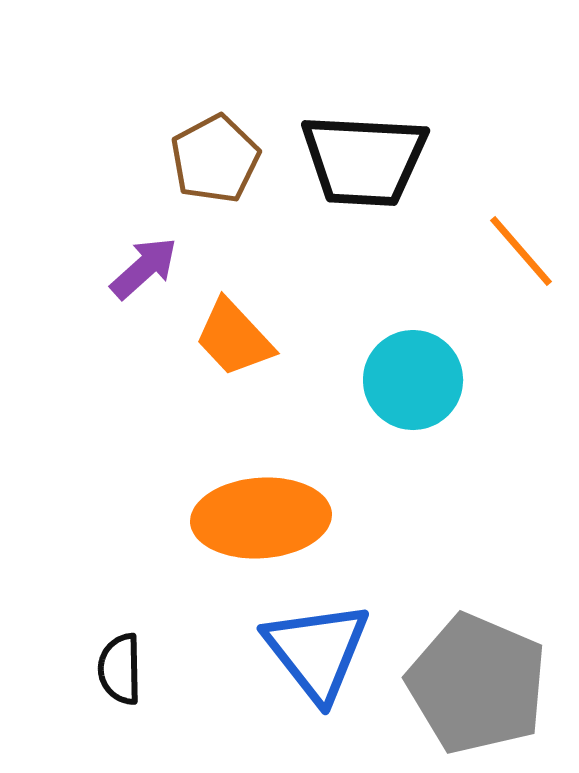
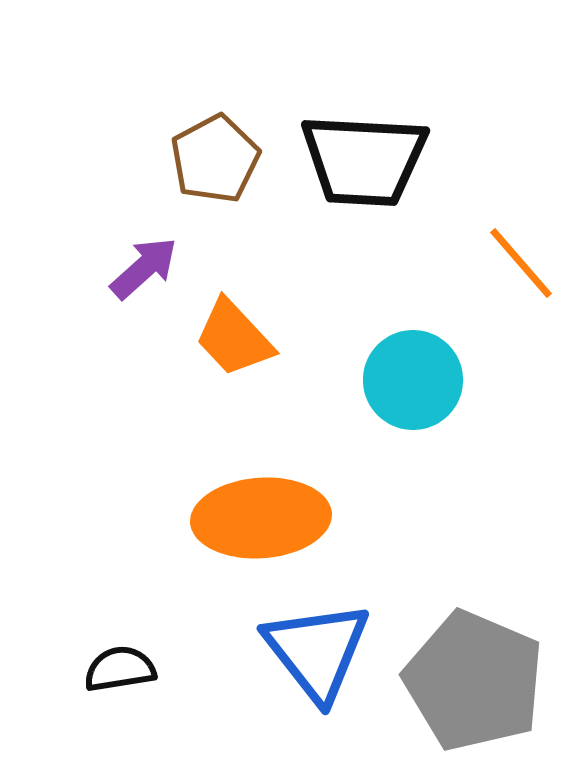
orange line: moved 12 px down
black semicircle: rotated 82 degrees clockwise
gray pentagon: moved 3 px left, 3 px up
